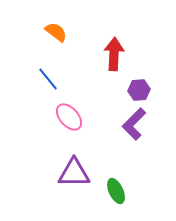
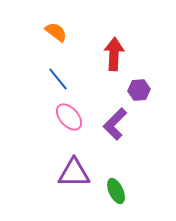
blue line: moved 10 px right
purple L-shape: moved 19 px left
